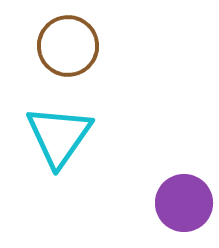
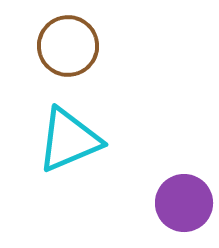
cyan triangle: moved 10 px right, 4 px down; rotated 32 degrees clockwise
